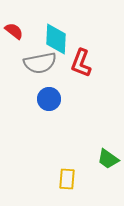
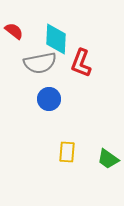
yellow rectangle: moved 27 px up
